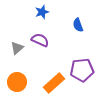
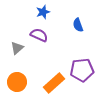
blue star: moved 1 px right
purple semicircle: moved 1 px left, 5 px up
